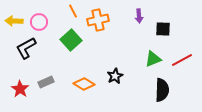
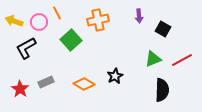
orange line: moved 16 px left, 2 px down
yellow arrow: rotated 18 degrees clockwise
black square: rotated 28 degrees clockwise
